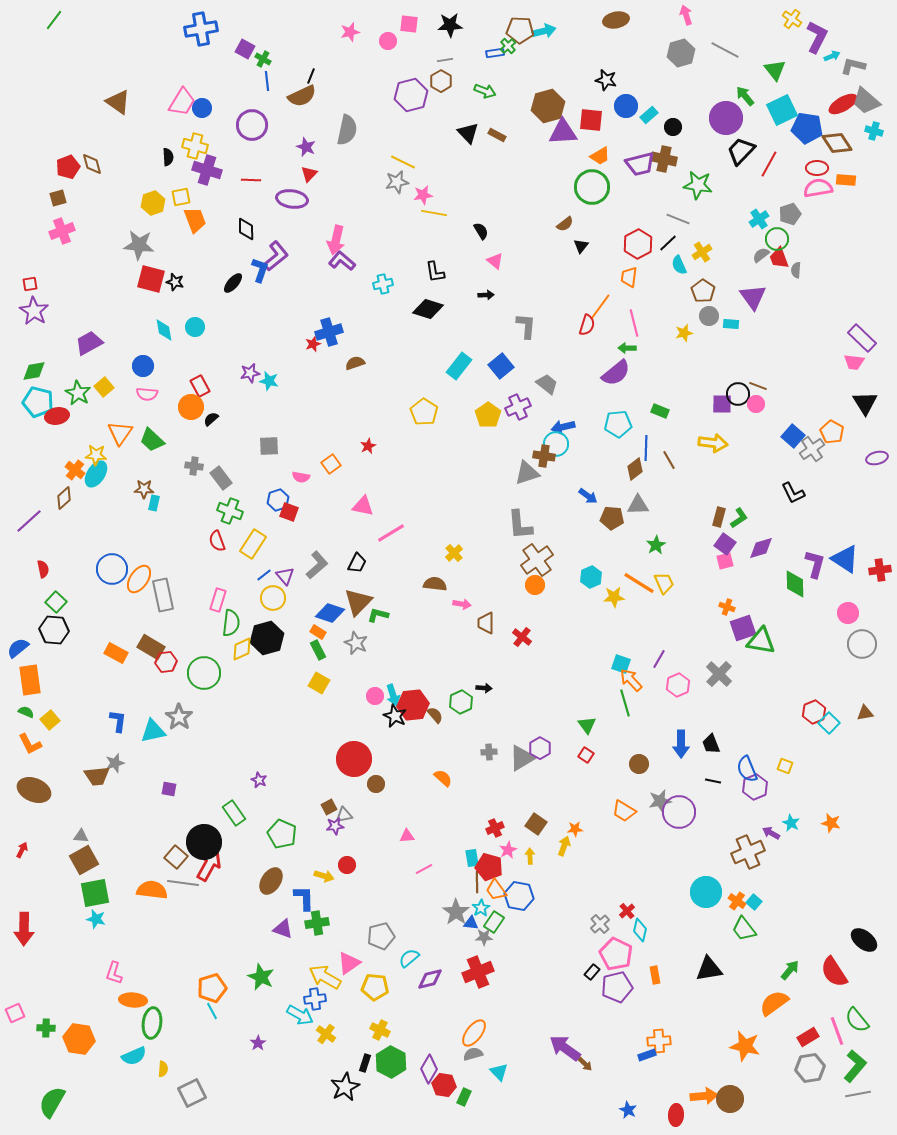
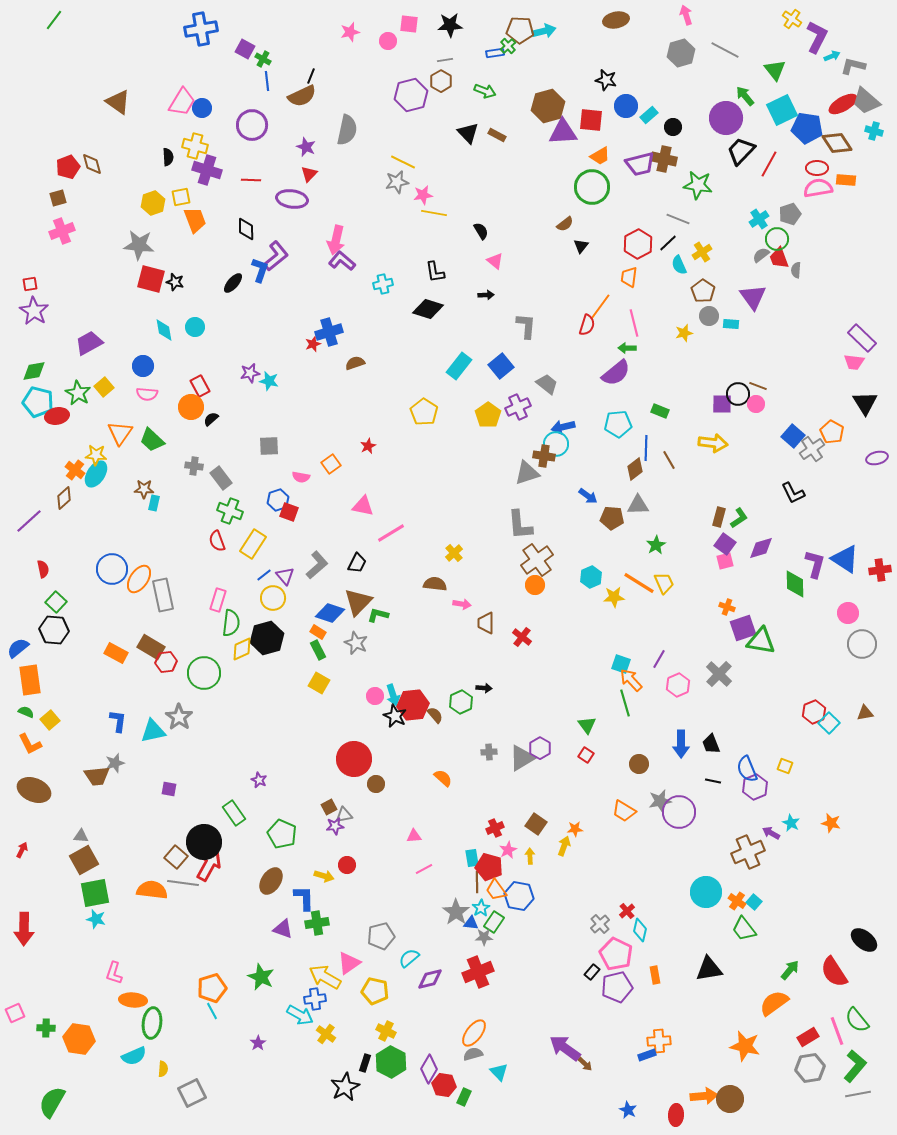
pink triangle at (407, 836): moved 7 px right
yellow pentagon at (375, 987): moved 4 px down; rotated 8 degrees clockwise
yellow cross at (380, 1030): moved 6 px right, 1 px down
